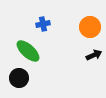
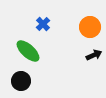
blue cross: rotated 32 degrees counterclockwise
black circle: moved 2 px right, 3 px down
